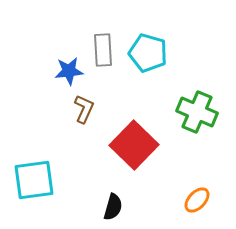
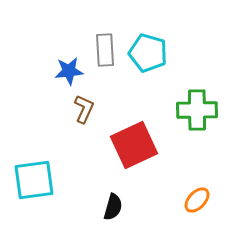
gray rectangle: moved 2 px right
green cross: moved 2 px up; rotated 24 degrees counterclockwise
red square: rotated 21 degrees clockwise
